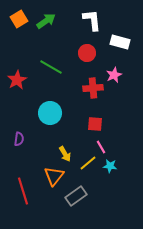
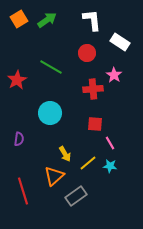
green arrow: moved 1 px right, 1 px up
white rectangle: rotated 18 degrees clockwise
pink star: rotated 14 degrees counterclockwise
red cross: moved 1 px down
pink line: moved 9 px right, 4 px up
orange triangle: rotated 10 degrees clockwise
